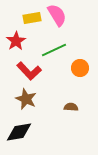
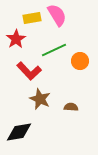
red star: moved 2 px up
orange circle: moved 7 px up
brown star: moved 14 px right
